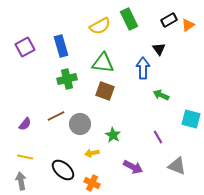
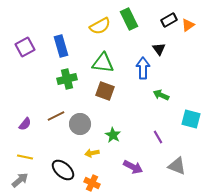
gray arrow: moved 1 px left, 1 px up; rotated 60 degrees clockwise
